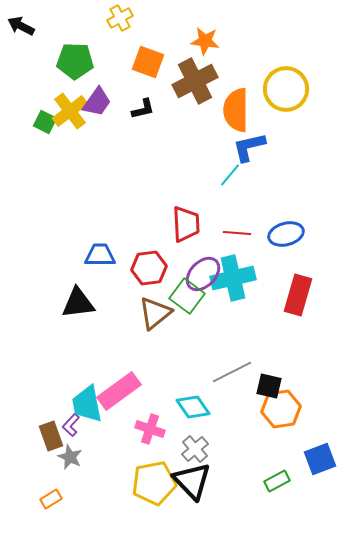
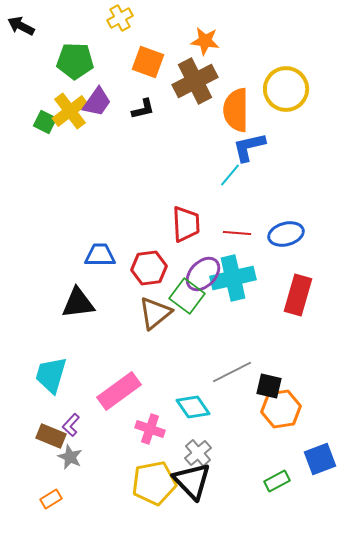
cyan trapezoid at (87, 404): moved 36 px left, 29 px up; rotated 27 degrees clockwise
brown rectangle at (51, 436): rotated 48 degrees counterclockwise
gray cross at (195, 449): moved 3 px right, 4 px down
